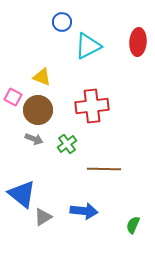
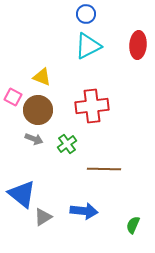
blue circle: moved 24 px right, 8 px up
red ellipse: moved 3 px down
